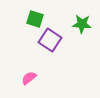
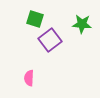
purple square: rotated 20 degrees clockwise
pink semicircle: rotated 49 degrees counterclockwise
